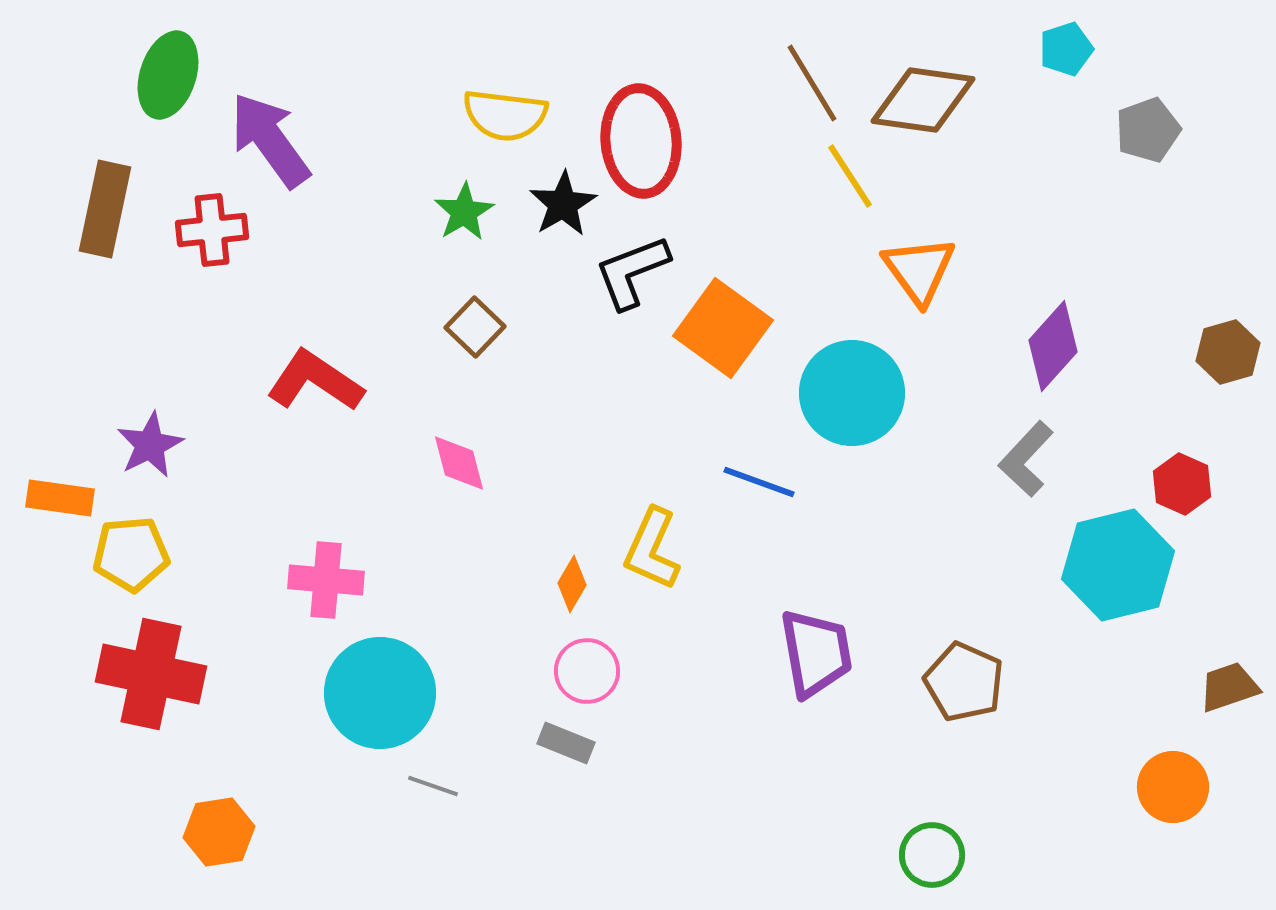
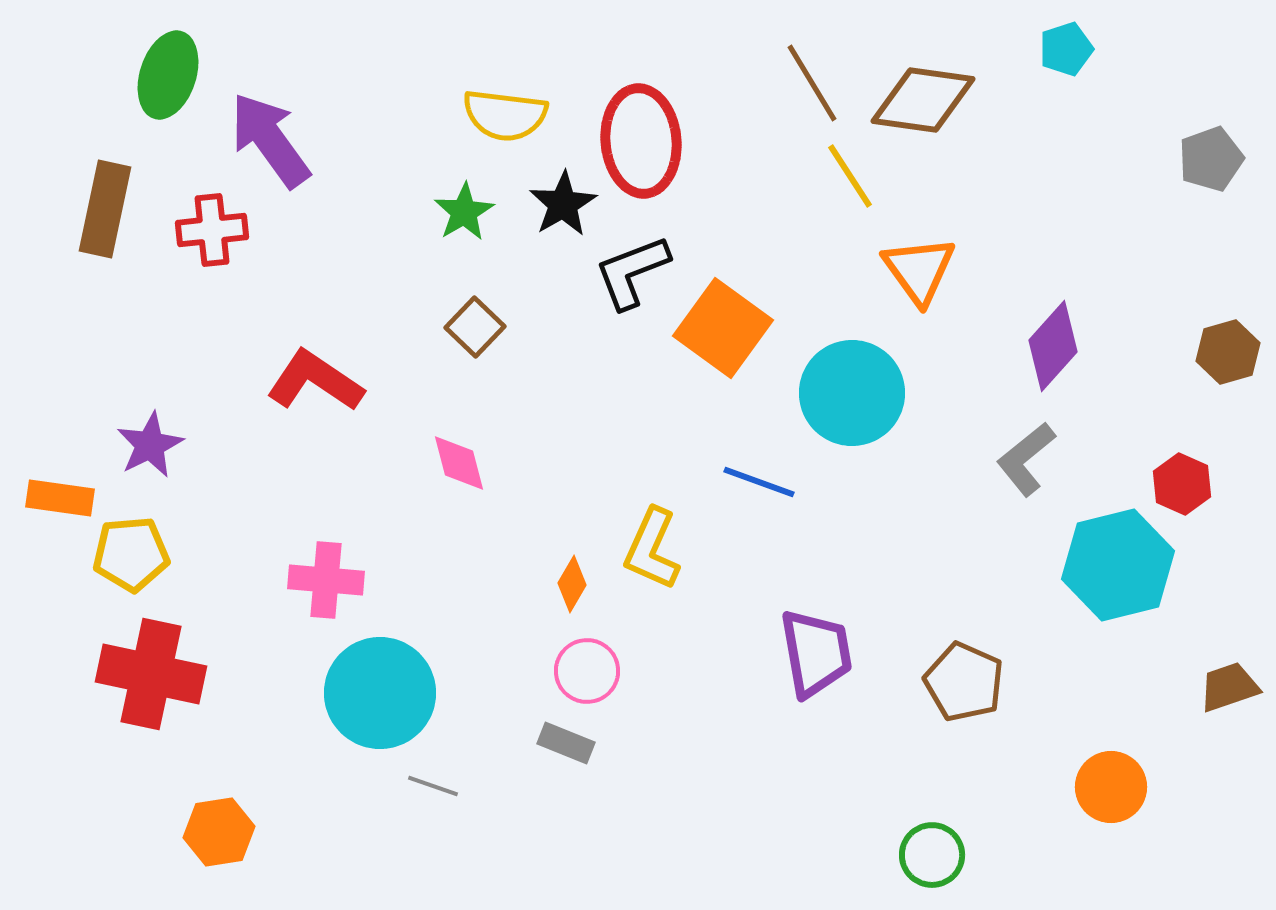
gray pentagon at (1148, 130): moved 63 px right, 29 px down
gray L-shape at (1026, 459): rotated 8 degrees clockwise
orange circle at (1173, 787): moved 62 px left
